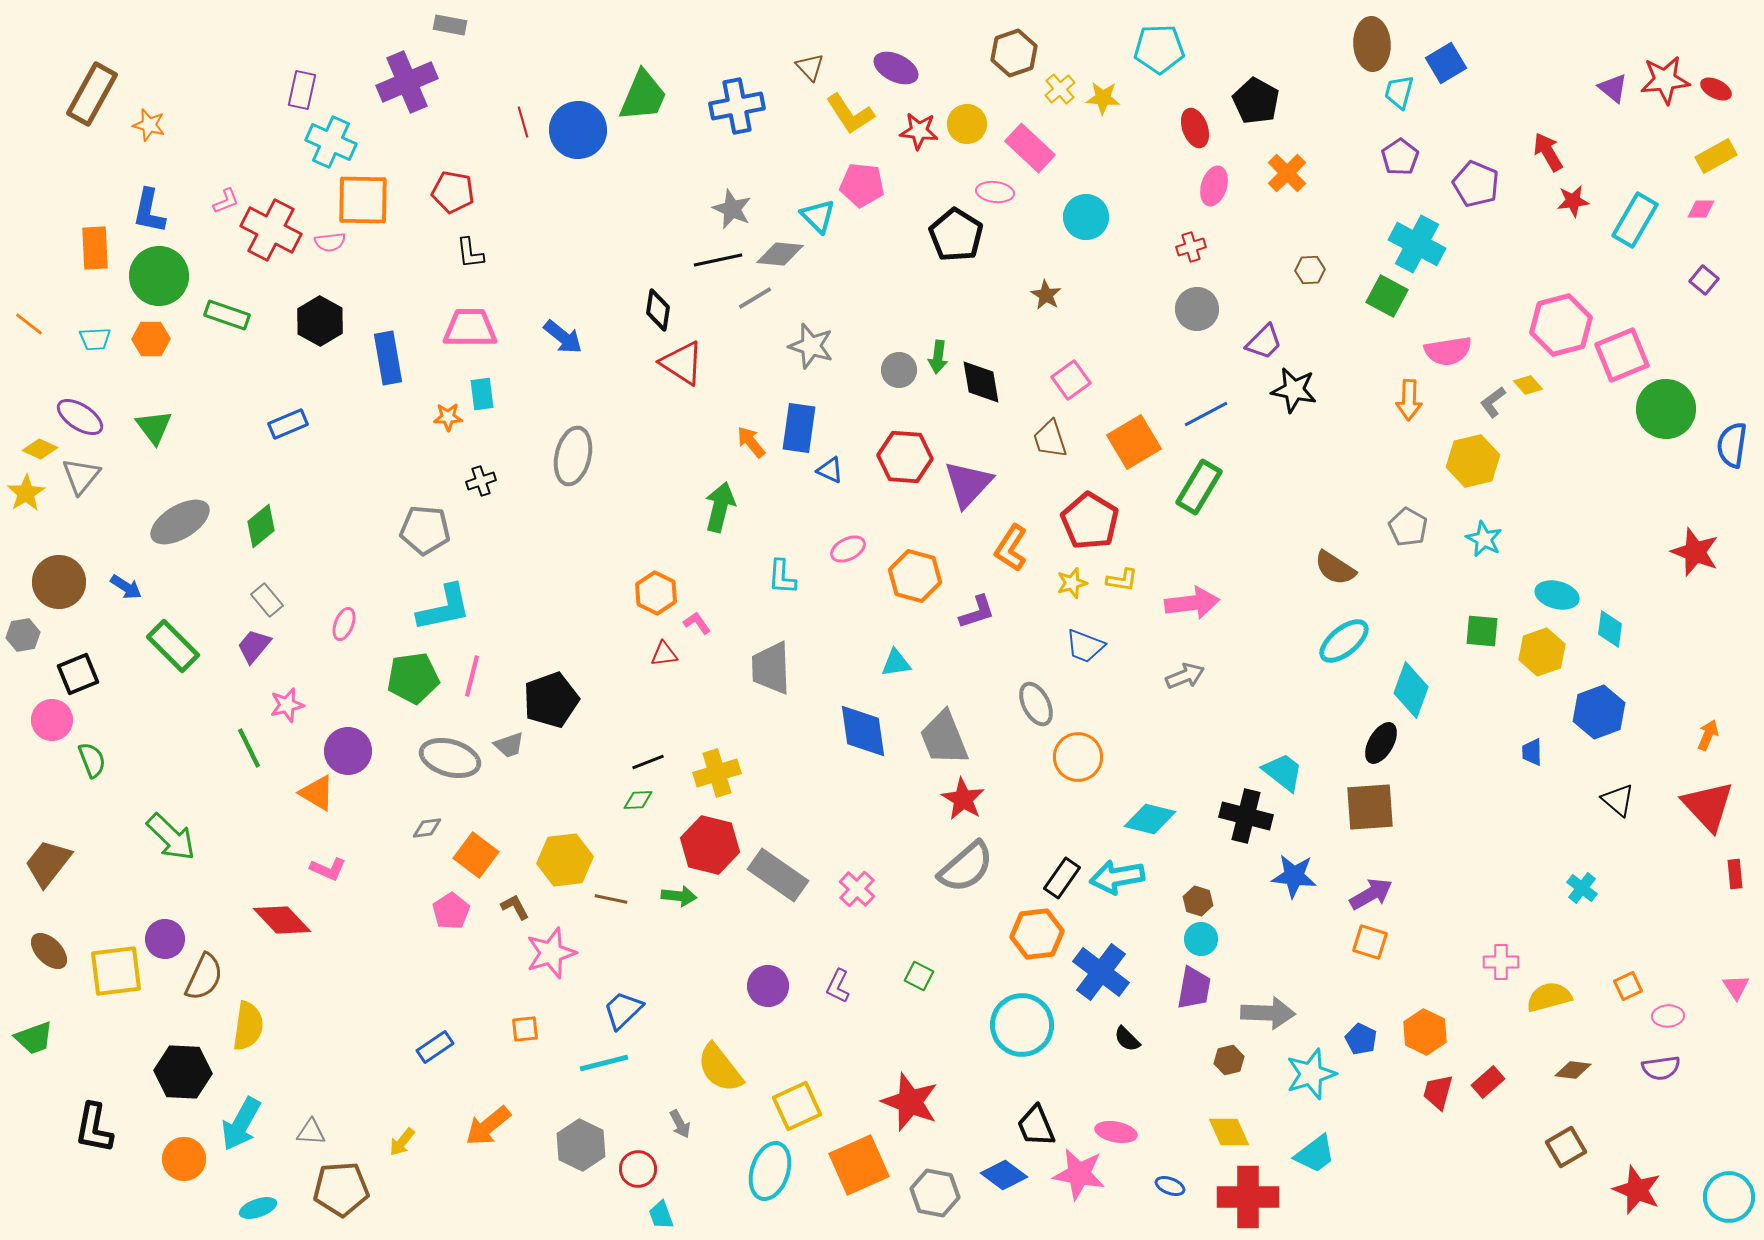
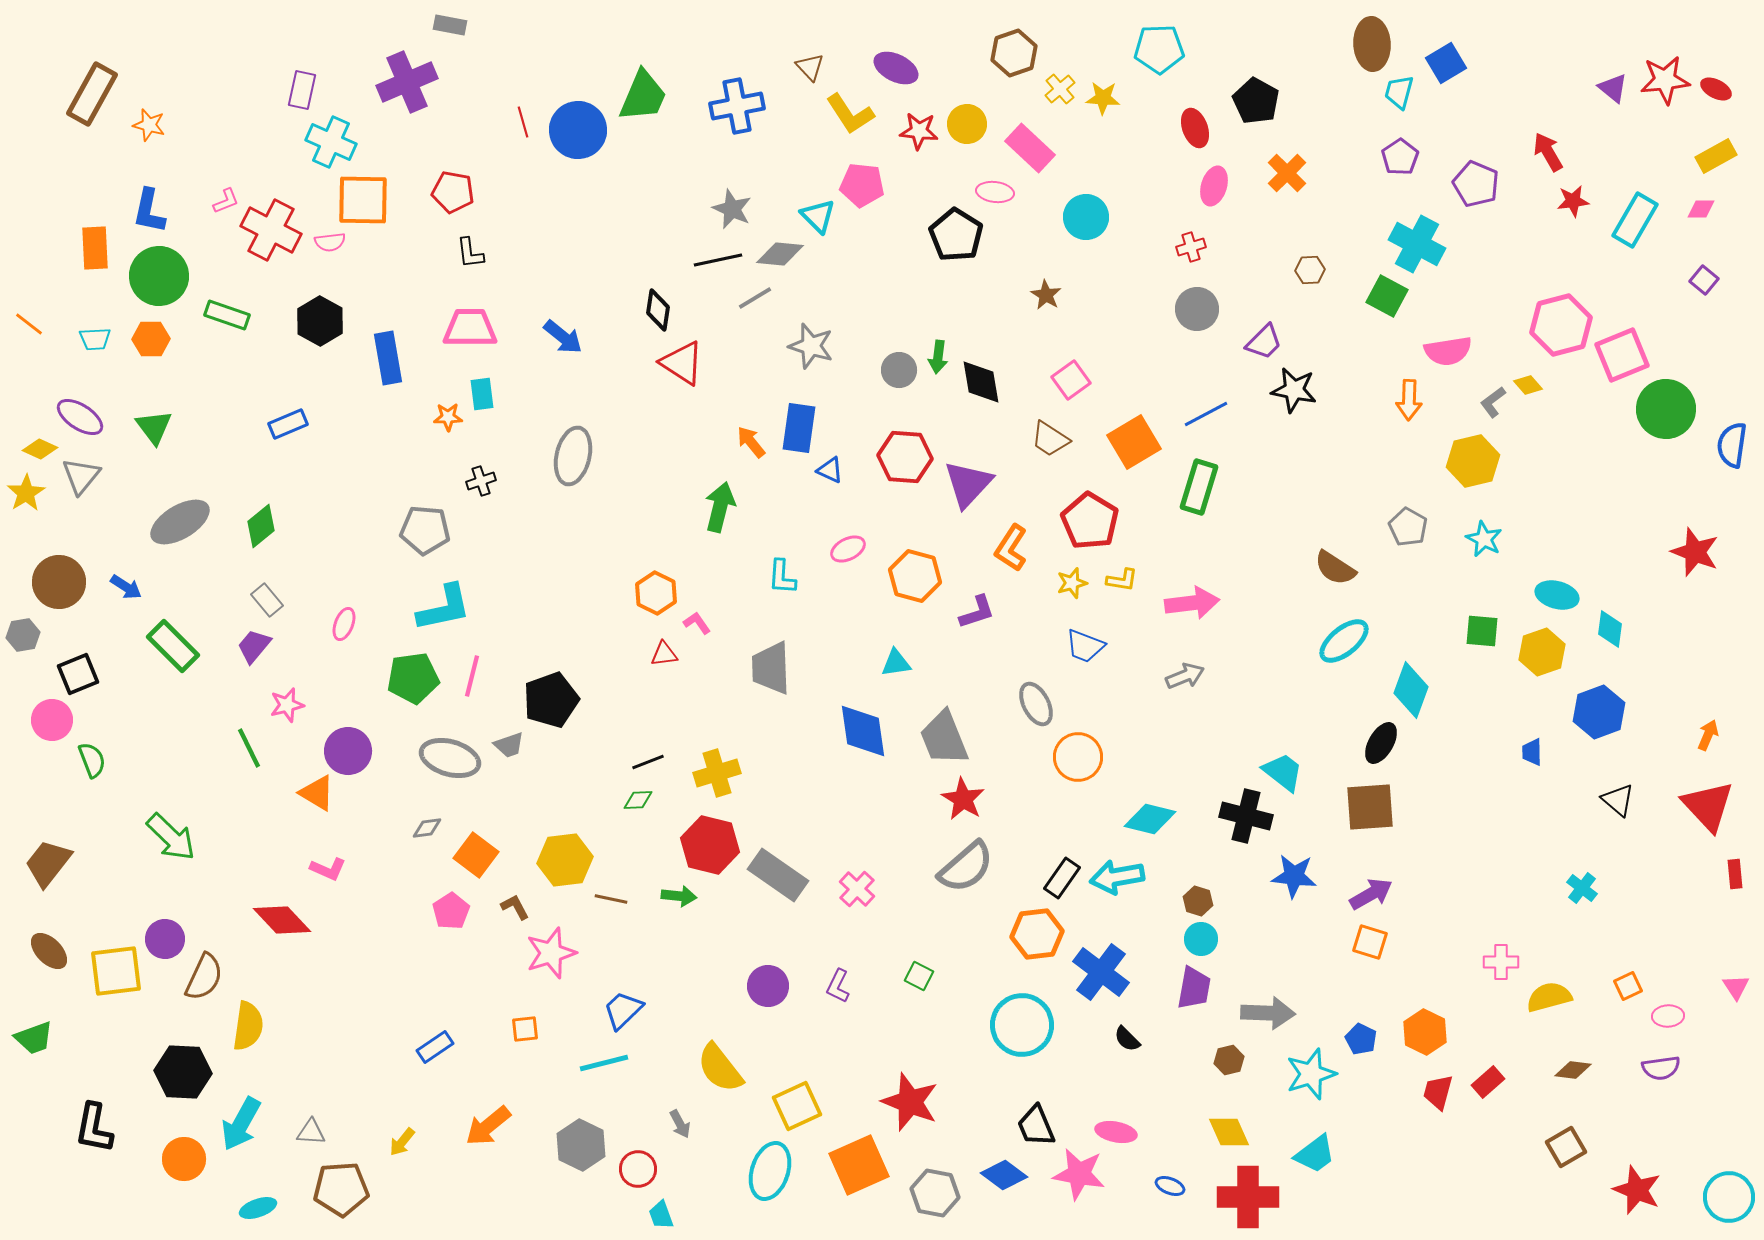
brown trapezoid at (1050, 439): rotated 39 degrees counterclockwise
green rectangle at (1199, 487): rotated 14 degrees counterclockwise
